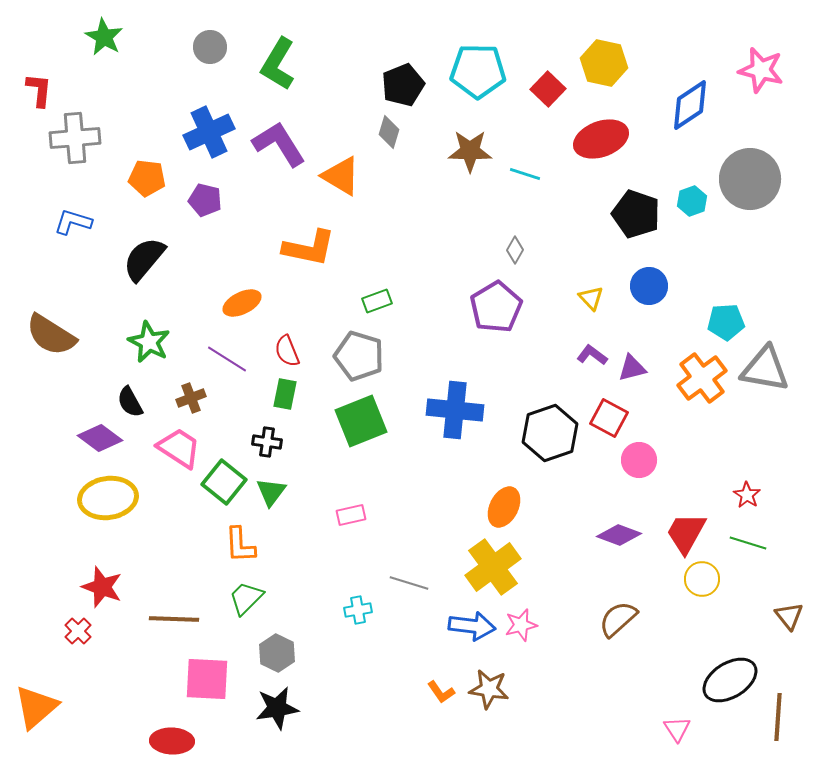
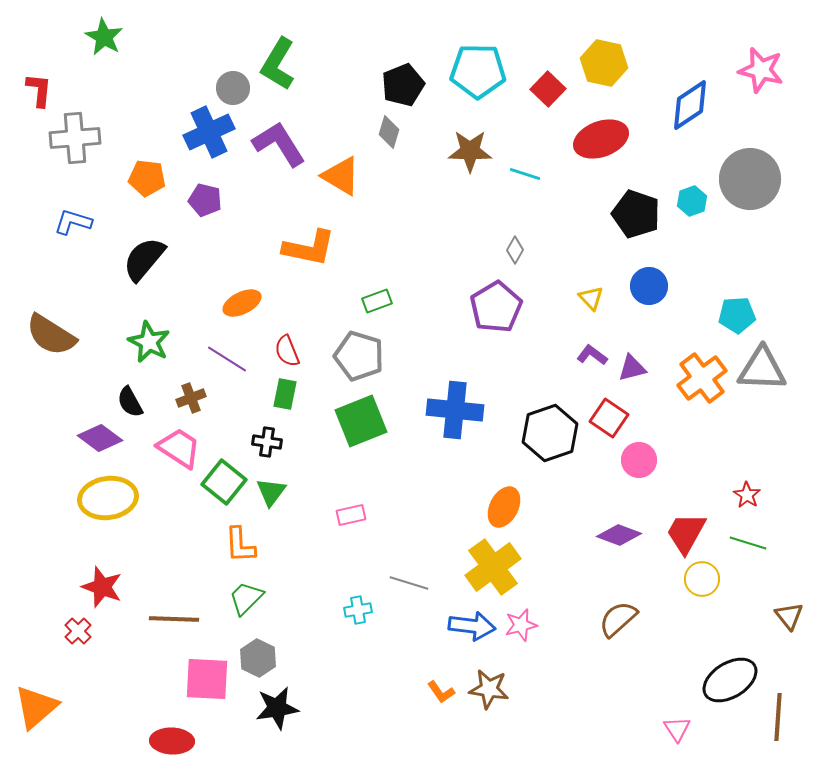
gray circle at (210, 47): moved 23 px right, 41 px down
cyan pentagon at (726, 322): moved 11 px right, 7 px up
gray triangle at (765, 369): moved 3 px left; rotated 8 degrees counterclockwise
red square at (609, 418): rotated 6 degrees clockwise
gray hexagon at (277, 653): moved 19 px left, 5 px down
